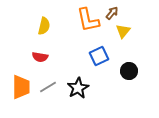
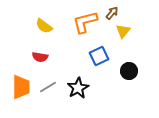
orange L-shape: moved 3 px left, 2 px down; rotated 88 degrees clockwise
yellow semicircle: rotated 114 degrees clockwise
